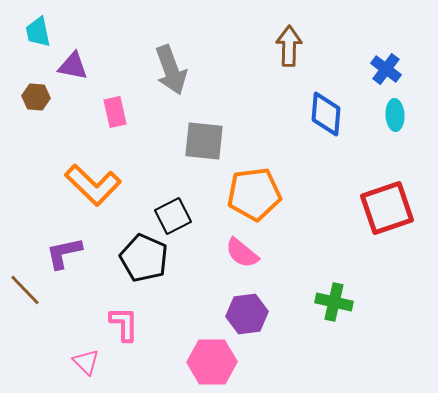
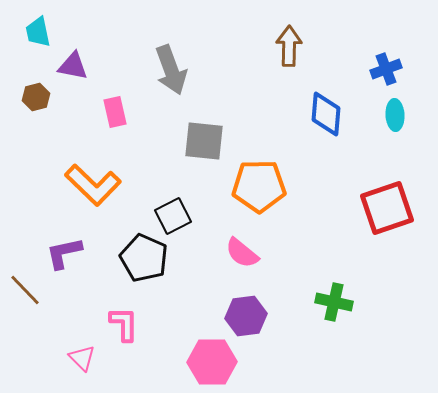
blue cross: rotated 32 degrees clockwise
brown hexagon: rotated 20 degrees counterclockwise
orange pentagon: moved 5 px right, 8 px up; rotated 6 degrees clockwise
purple hexagon: moved 1 px left, 2 px down
pink triangle: moved 4 px left, 4 px up
